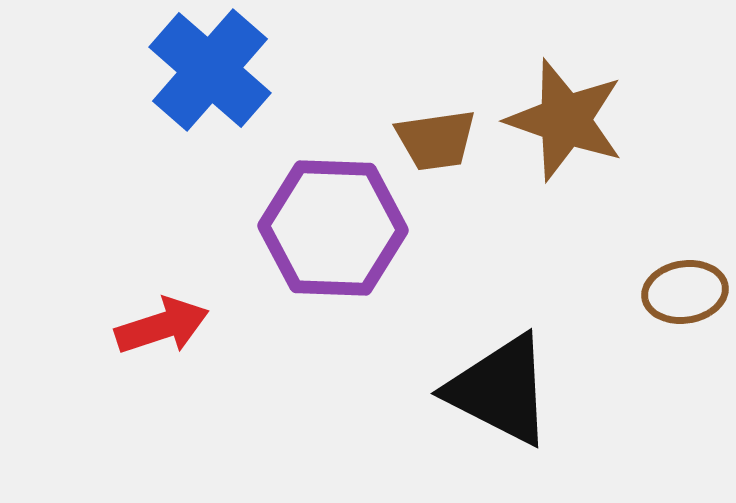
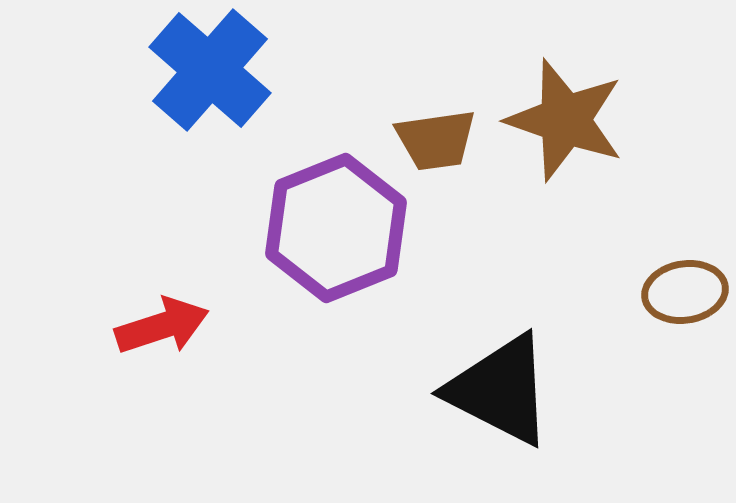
purple hexagon: moved 3 px right; rotated 24 degrees counterclockwise
